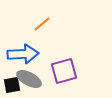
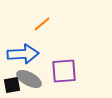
purple square: rotated 12 degrees clockwise
